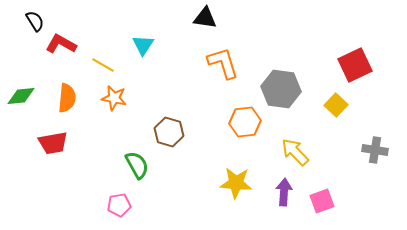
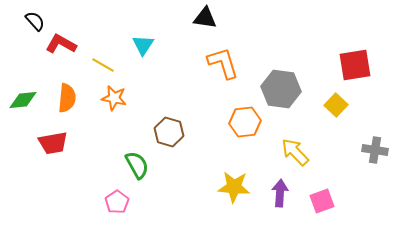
black semicircle: rotated 10 degrees counterclockwise
red square: rotated 16 degrees clockwise
green diamond: moved 2 px right, 4 px down
yellow star: moved 2 px left, 4 px down
purple arrow: moved 4 px left, 1 px down
pink pentagon: moved 2 px left, 3 px up; rotated 25 degrees counterclockwise
